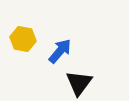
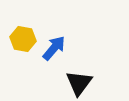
blue arrow: moved 6 px left, 3 px up
